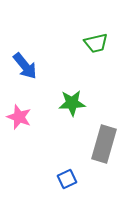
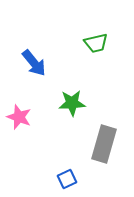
blue arrow: moved 9 px right, 3 px up
